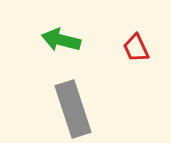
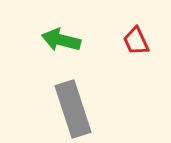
red trapezoid: moved 7 px up
